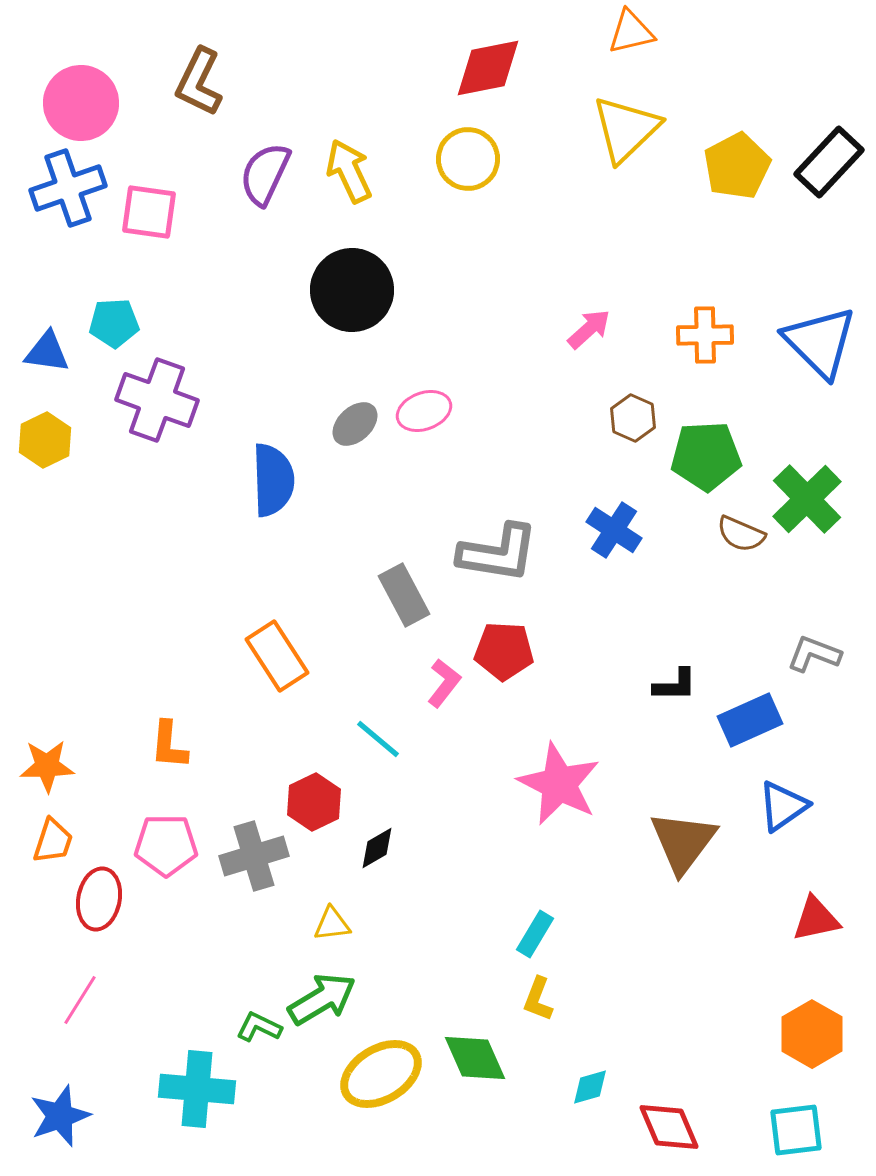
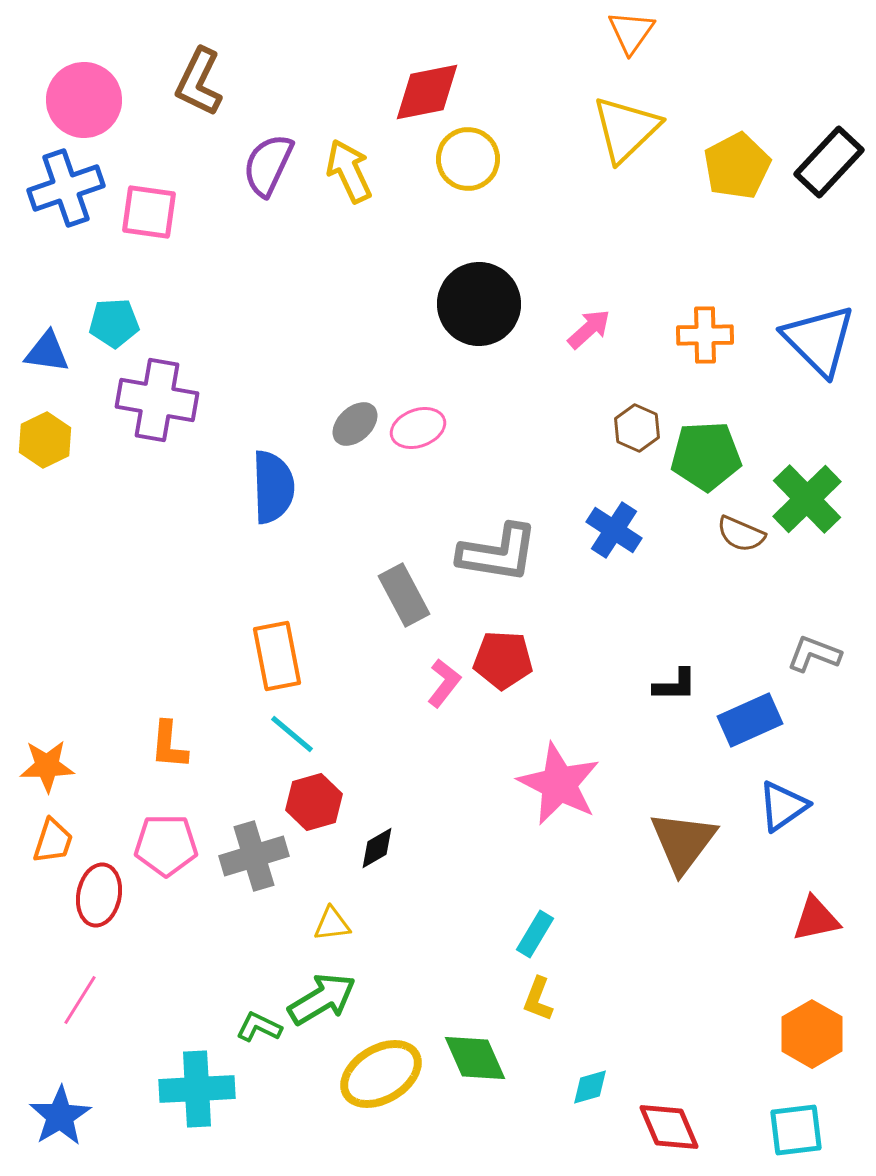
orange triangle at (631, 32): rotated 42 degrees counterclockwise
red diamond at (488, 68): moved 61 px left, 24 px down
pink circle at (81, 103): moved 3 px right, 3 px up
purple semicircle at (265, 174): moved 3 px right, 9 px up
blue cross at (68, 188): moved 2 px left
black circle at (352, 290): moved 127 px right, 14 px down
blue triangle at (820, 342): moved 1 px left, 2 px up
purple cross at (157, 400): rotated 10 degrees counterclockwise
pink ellipse at (424, 411): moved 6 px left, 17 px down
brown hexagon at (633, 418): moved 4 px right, 10 px down
blue semicircle at (273, 480): moved 7 px down
red pentagon at (504, 651): moved 1 px left, 9 px down
orange rectangle at (277, 656): rotated 22 degrees clockwise
cyan line at (378, 739): moved 86 px left, 5 px up
red hexagon at (314, 802): rotated 10 degrees clockwise
red ellipse at (99, 899): moved 4 px up
cyan cross at (197, 1089): rotated 8 degrees counterclockwise
blue star at (60, 1116): rotated 12 degrees counterclockwise
